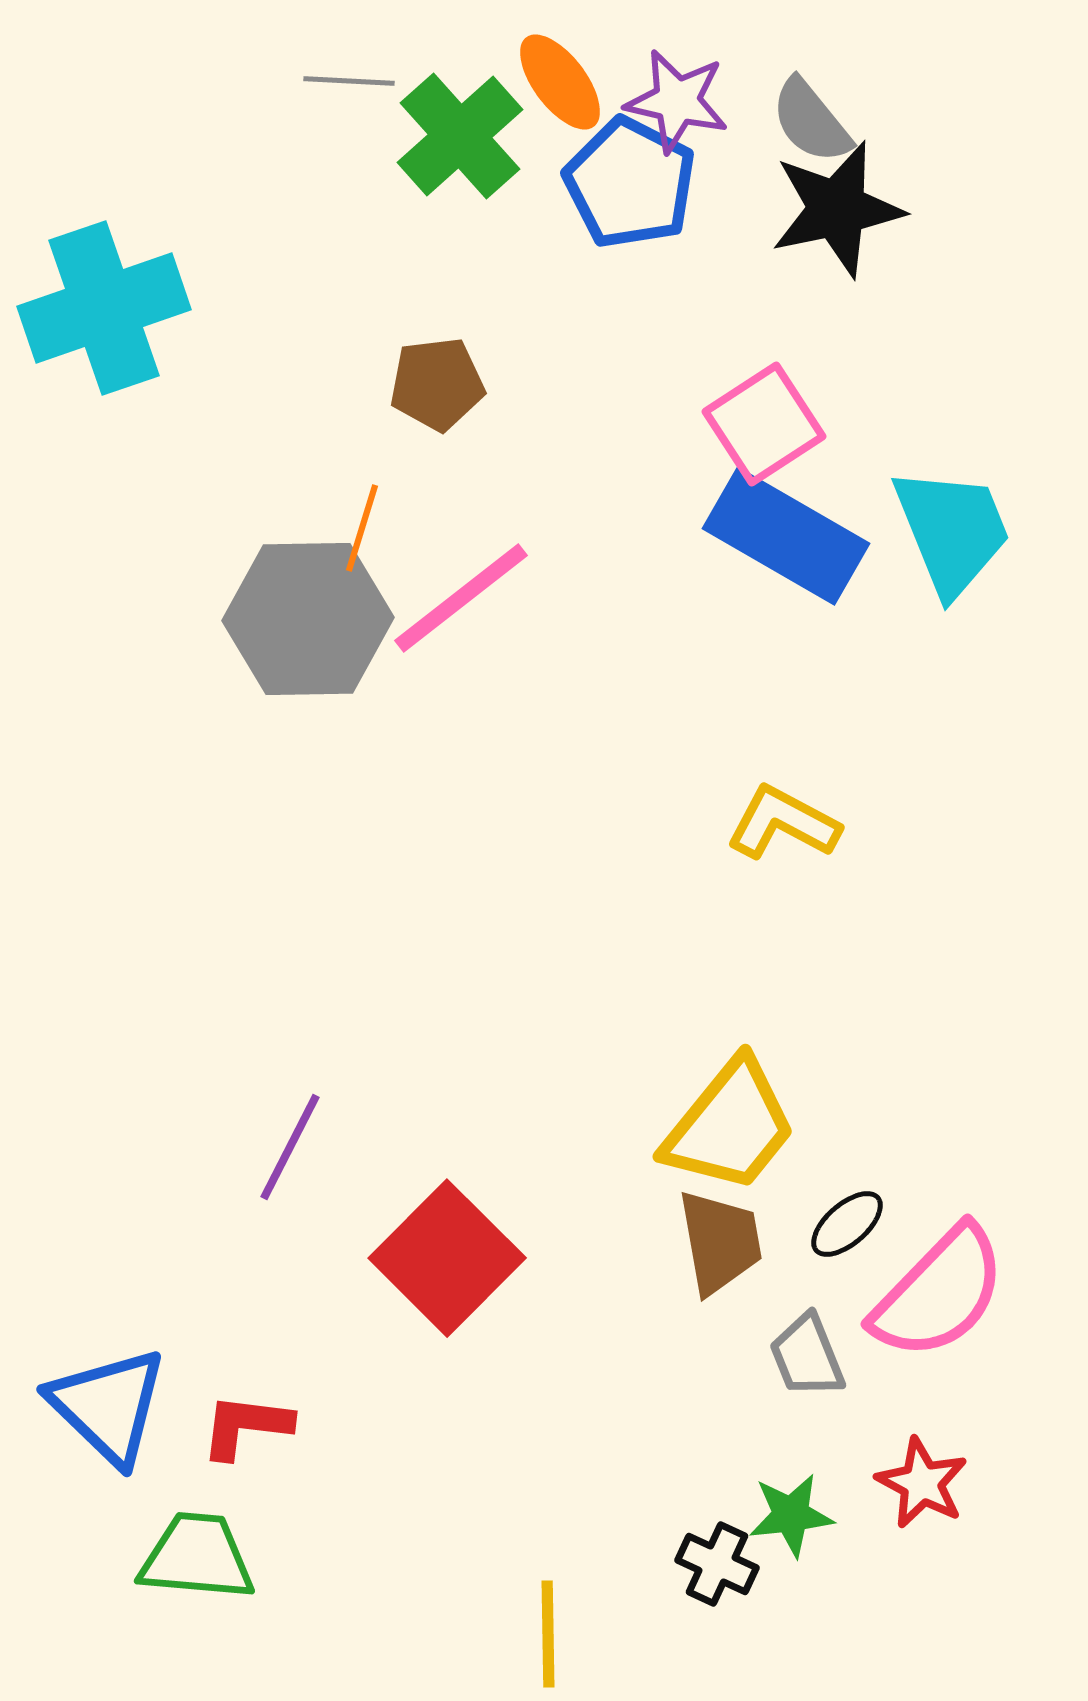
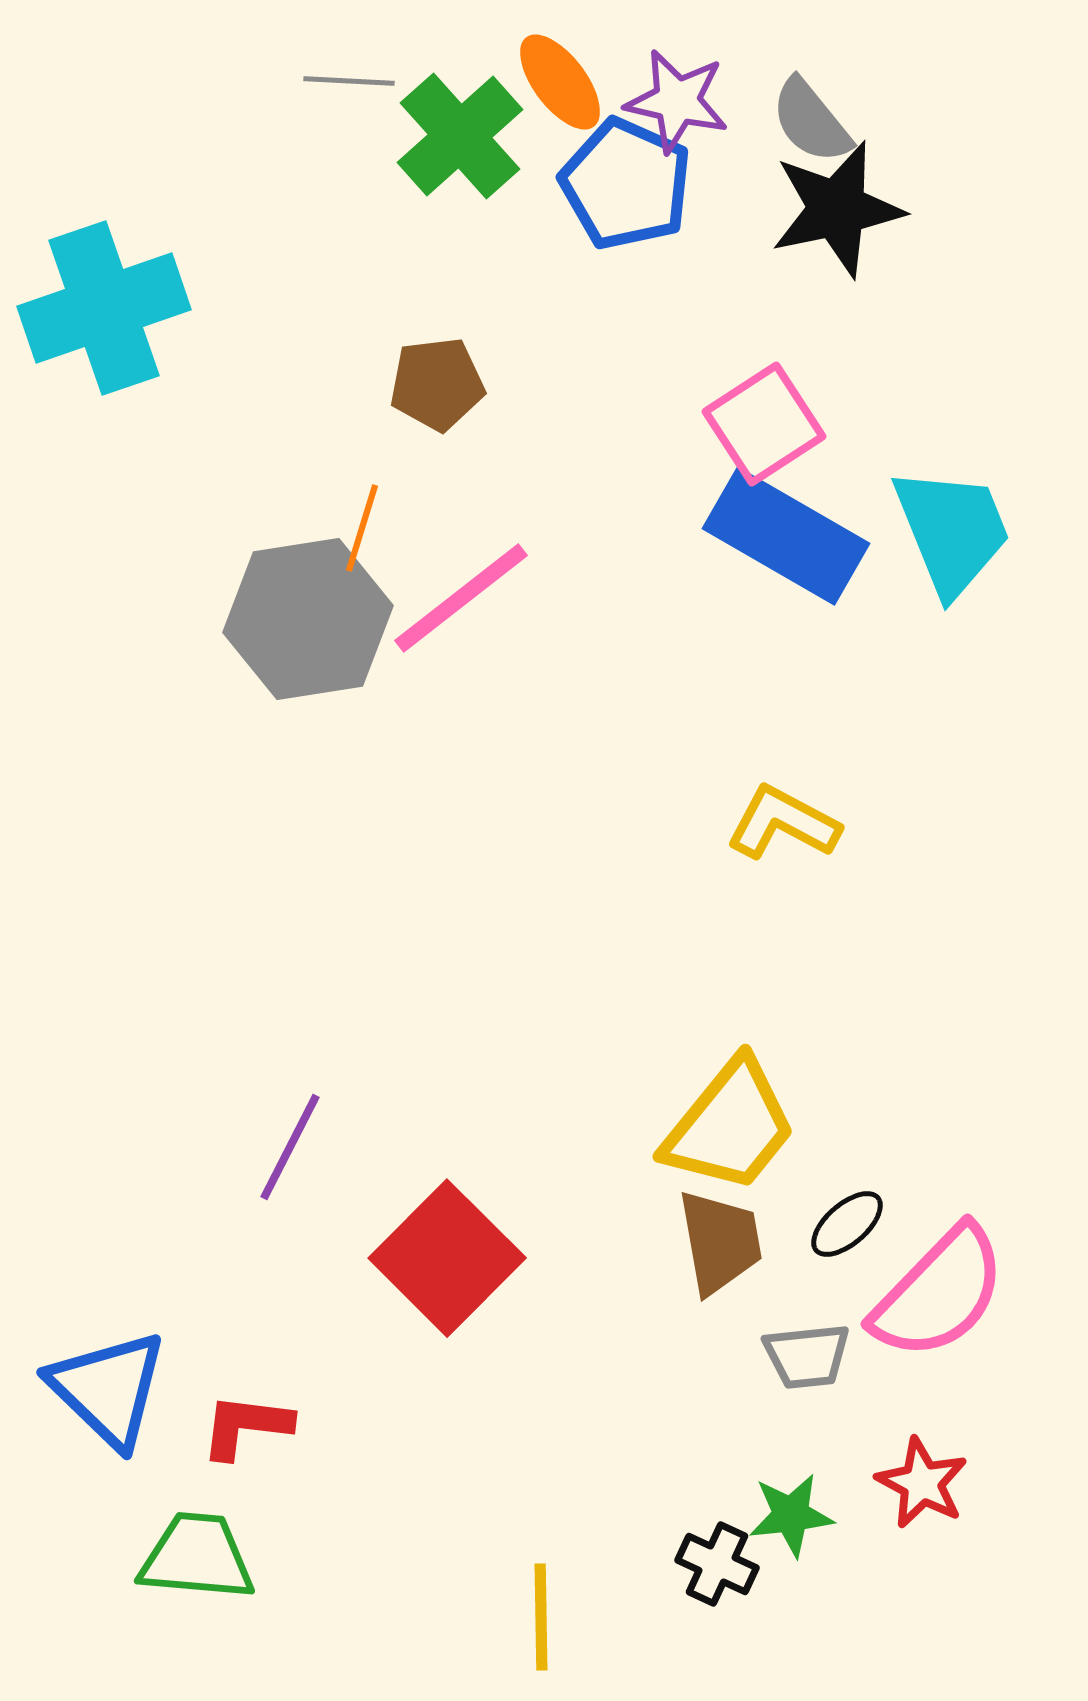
blue pentagon: moved 4 px left, 1 px down; rotated 3 degrees counterclockwise
gray hexagon: rotated 8 degrees counterclockwise
gray trapezoid: rotated 74 degrees counterclockwise
blue triangle: moved 17 px up
yellow line: moved 7 px left, 17 px up
